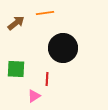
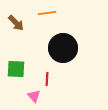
orange line: moved 2 px right
brown arrow: rotated 84 degrees clockwise
pink triangle: rotated 40 degrees counterclockwise
